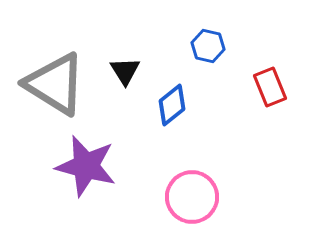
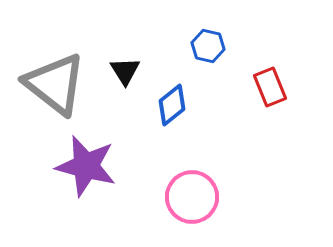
gray triangle: rotated 6 degrees clockwise
